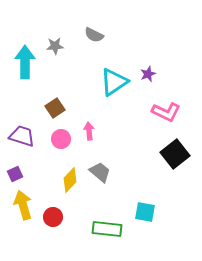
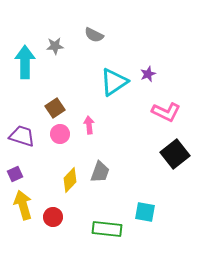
pink arrow: moved 6 px up
pink circle: moved 1 px left, 5 px up
gray trapezoid: rotated 70 degrees clockwise
